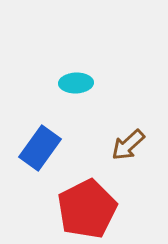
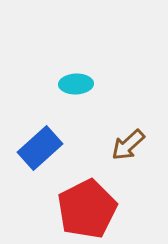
cyan ellipse: moved 1 px down
blue rectangle: rotated 12 degrees clockwise
